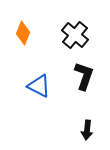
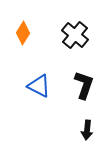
orange diamond: rotated 10 degrees clockwise
black L-shape: moved 9 px down
